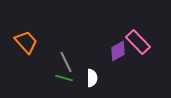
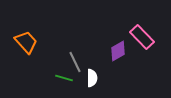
pink rectangle: moved 4 px right, 5 px up
gray line: moved 9 px right
